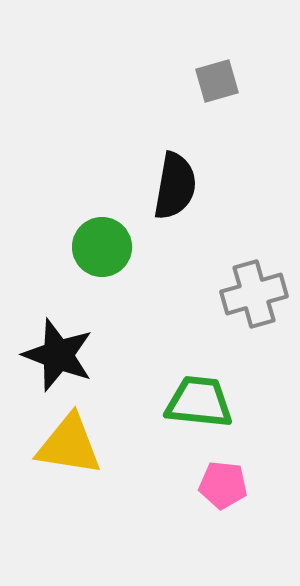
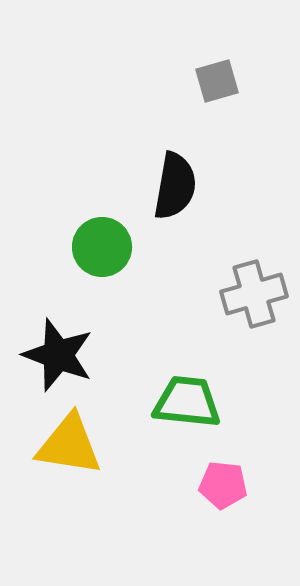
green trapezoid: moved 12 px left
